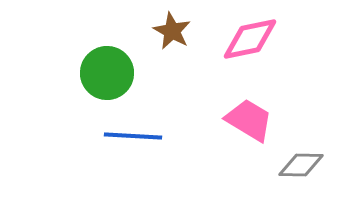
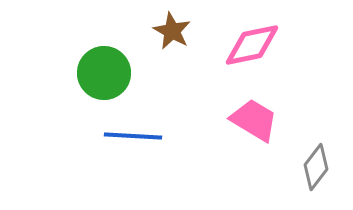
pink diamond: moved 2 px right, 6 px down
green circle: moved 3 px left
pink trapezoid: moved 5 px right
gray diamond: moved 15 px right, 2 px down; rotated 54 degrees counterclockwise
